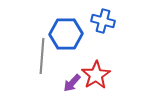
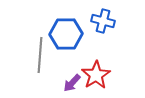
gray line: moved 2 px left, 1 px up
